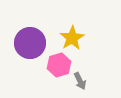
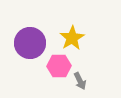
pink hexagon: moved 1 px down; rotated 15 degrees clockwise
